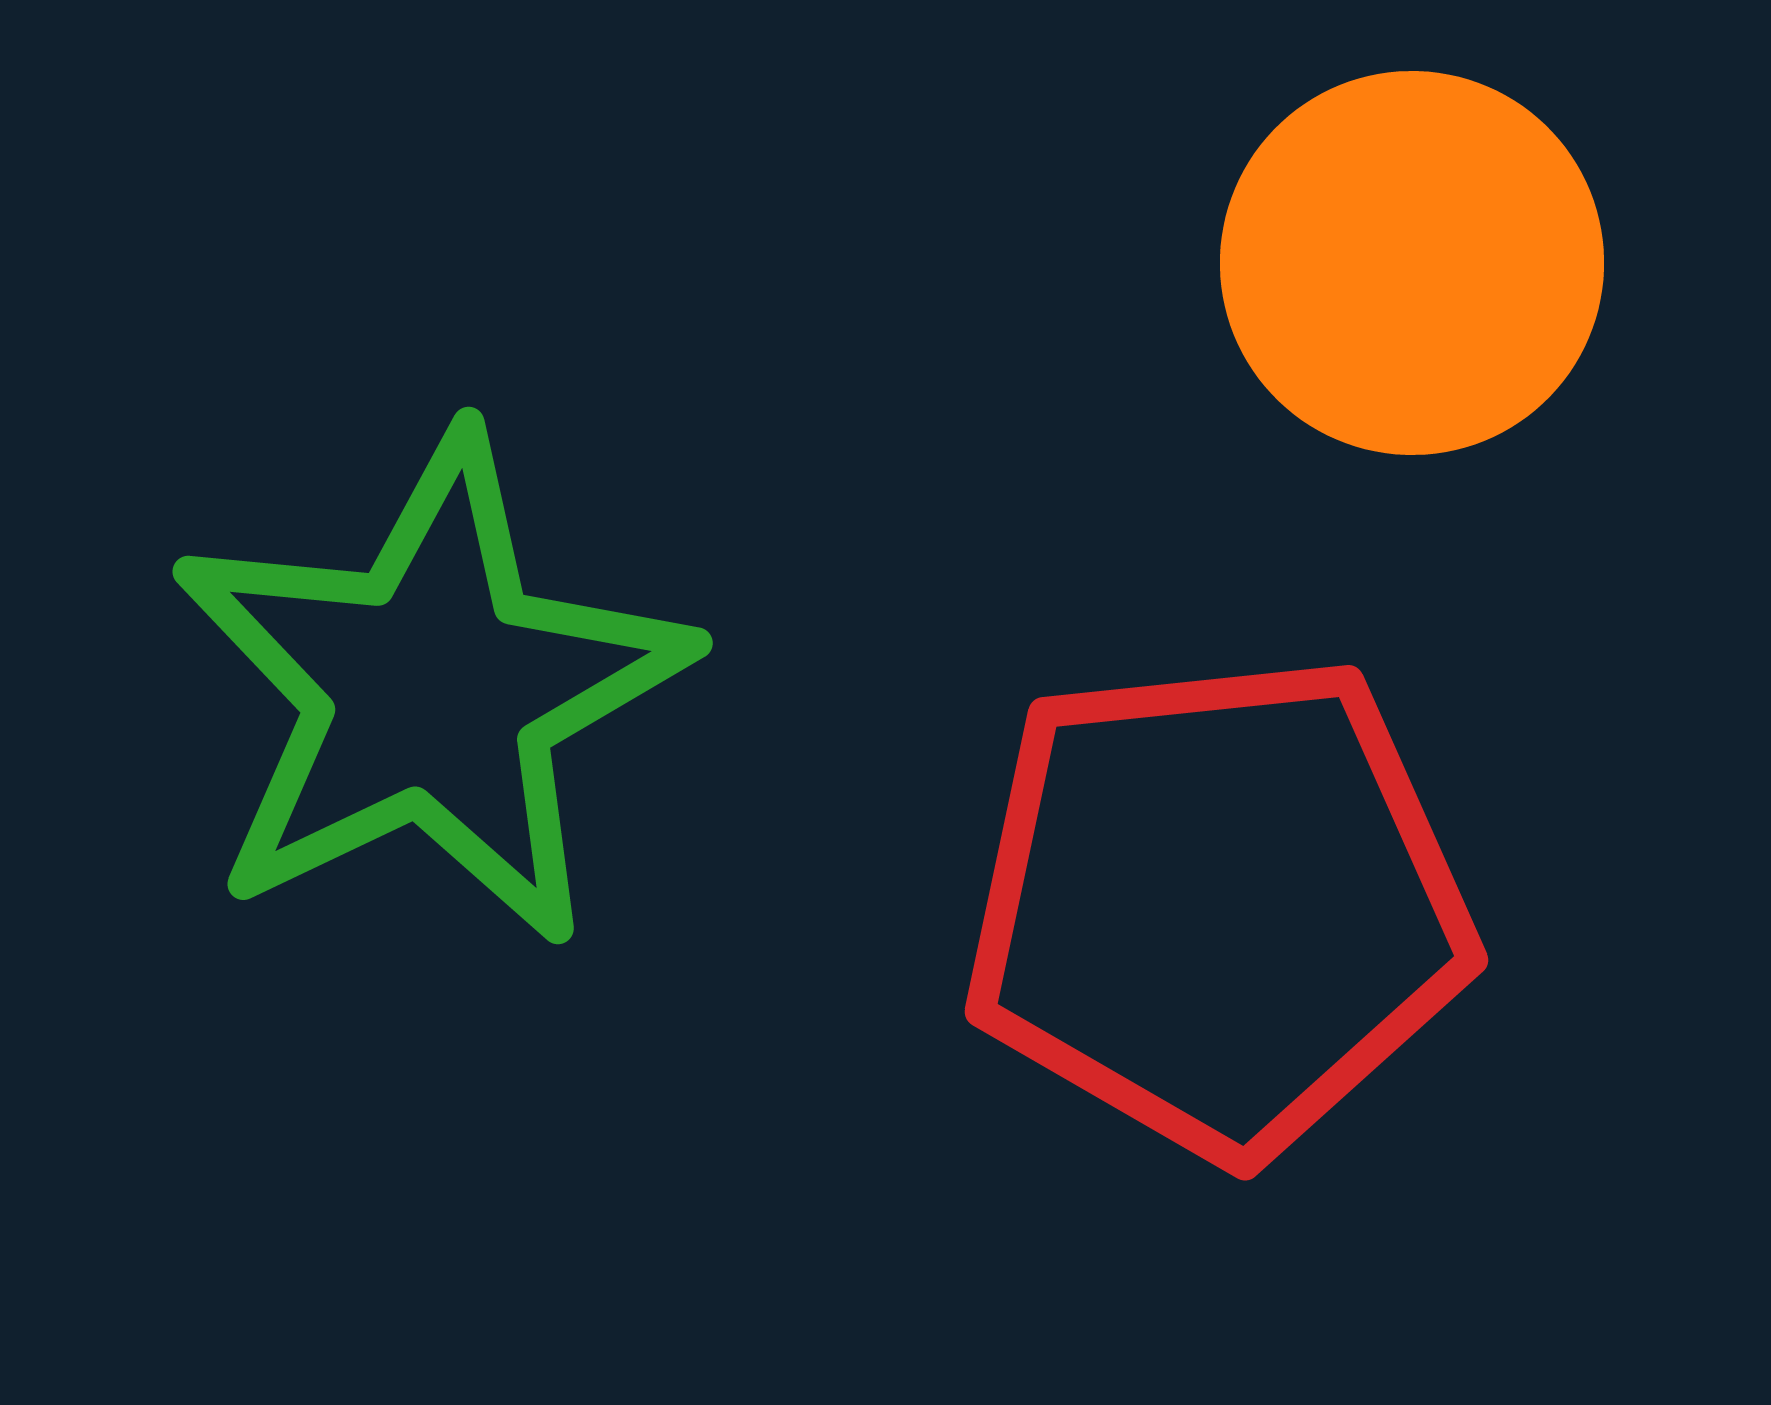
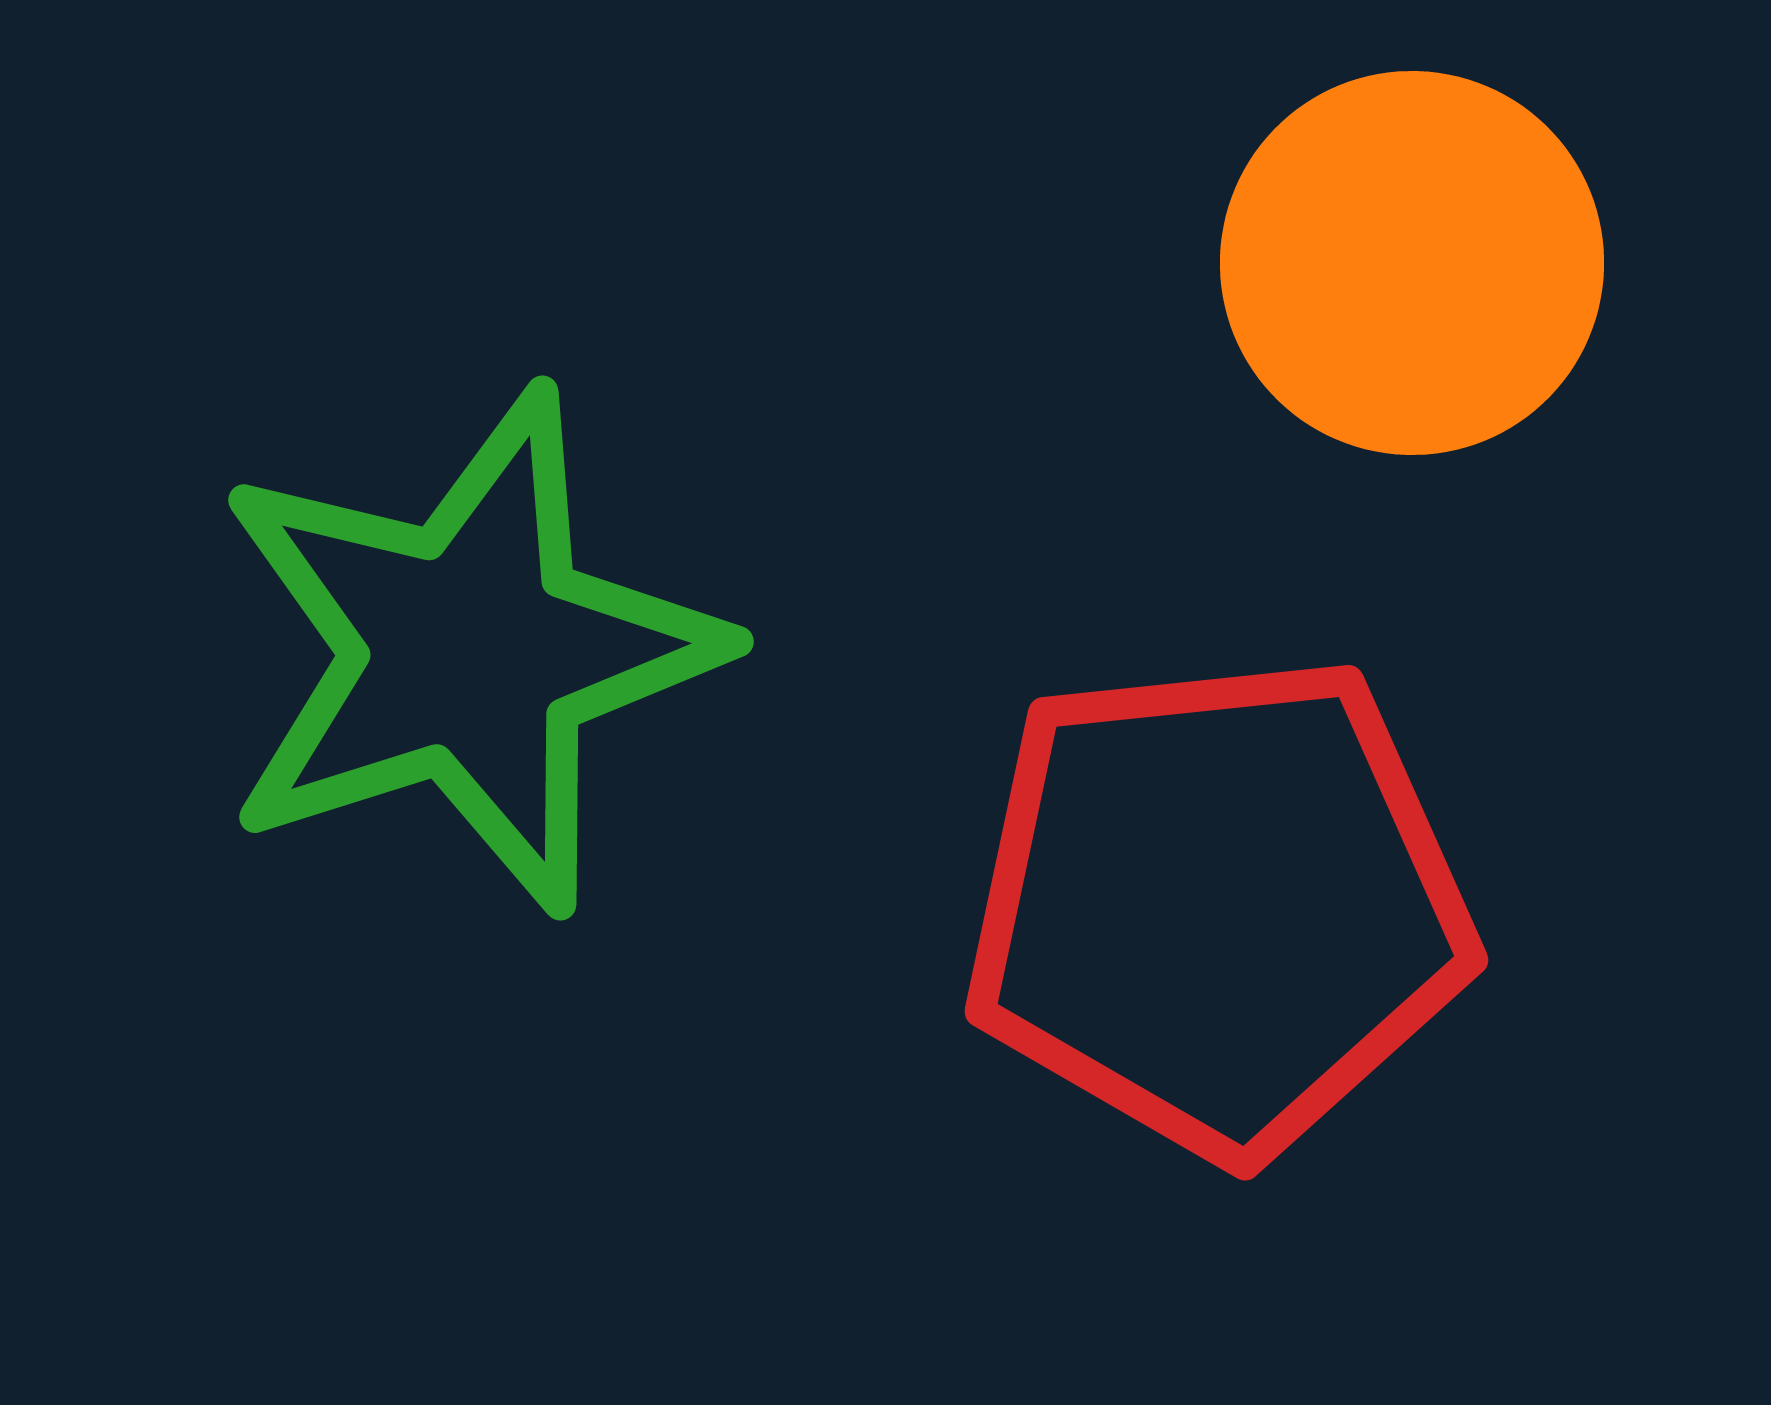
green star: moved 37 px right, 39 px up; rotated 8 degrees clockwise
